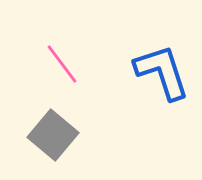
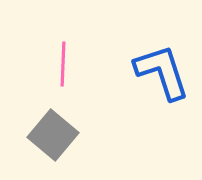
pink line: moved 1 px right; rotated 39 degrees clockwise
